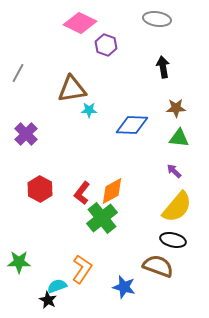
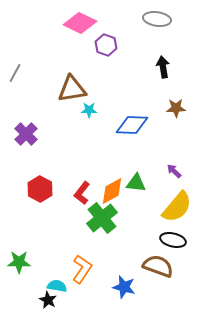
gray line: moved 3 px left
green triangle: moved 43 px left, 45 px down
cyan semicircle: rotated 30 degrees clockwise
